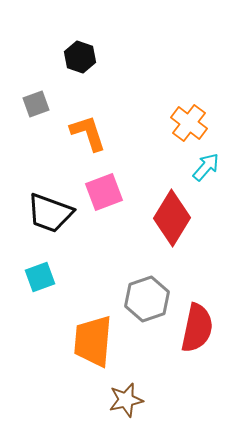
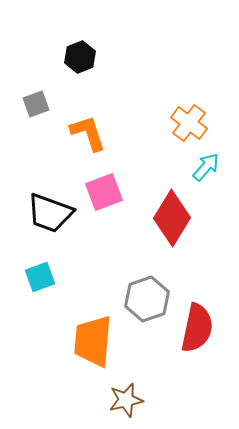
black hexagon: rotated 20 degrees clockwise
